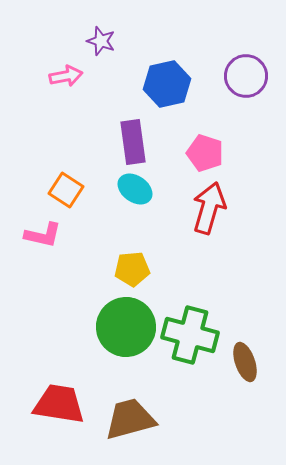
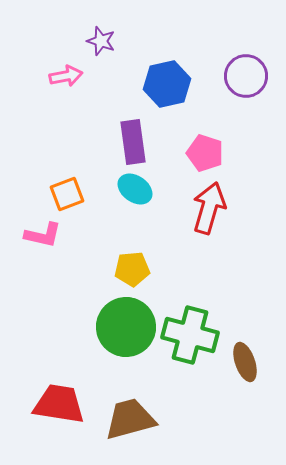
orange square: moved 1 px right, 4 px down; rotated 36 degrees clockwise
